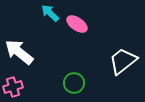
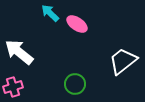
green circle: moved 1 px right, 1 px down
